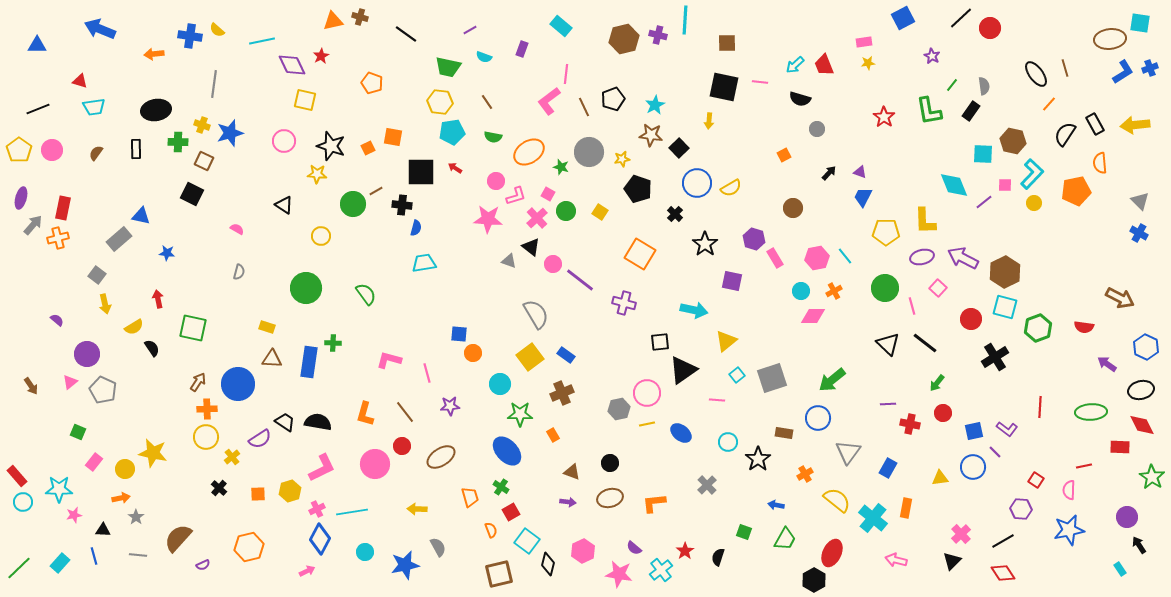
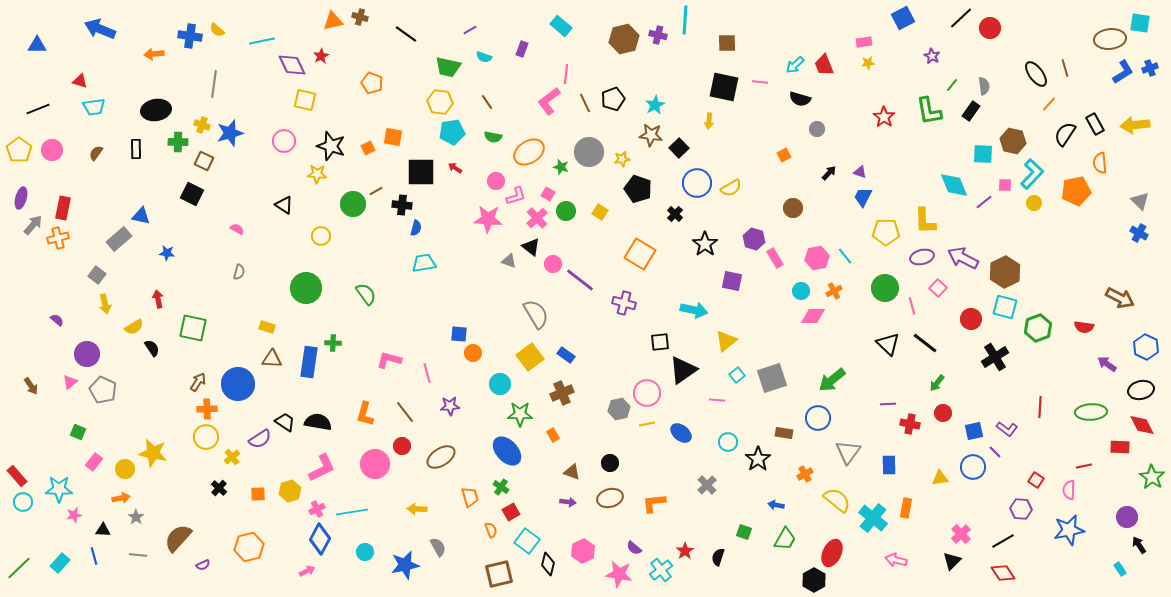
brown line at (584, 107): moved 1 px right, 4 px up
blue rectangle at (888, 468): moved 1 px right, 3 px up; rotated 30 degrees counterclockwise
